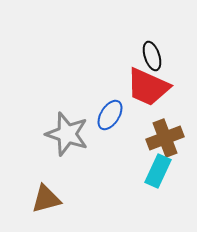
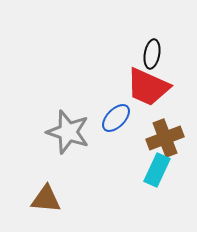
black ellipse: moved 2 px up; rotated 28 degrees clockwise
blue ellipse: moved 6 px right, 3 px down; rotated 12 degrees clockwise
gray star: moved 1 px right, 2 px up
cyan rectangle: moved 1 px left, 1 px up
brown triangle: rotated 20 degrees clockwise
